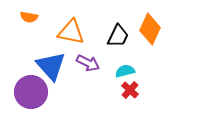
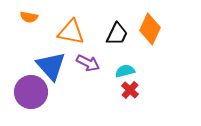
black trapezoid: moved 1 px left, 2 px up
